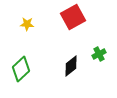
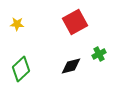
red square: moved 2 px right, 5 px down
yellow star: moved 10 px left
black diamond: rotated 25 degrees clockwise
